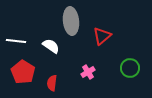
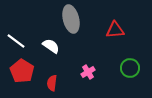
gray ellipse: moved 2 px up; rotated 8 degrees counterclockwise
red triangle: moved 13 px right, 6 px up; rotated 36 degrees clockwise
white line: rotated 30 degrees clockwise
red pentagon: moved 1 px left, 1 px up
